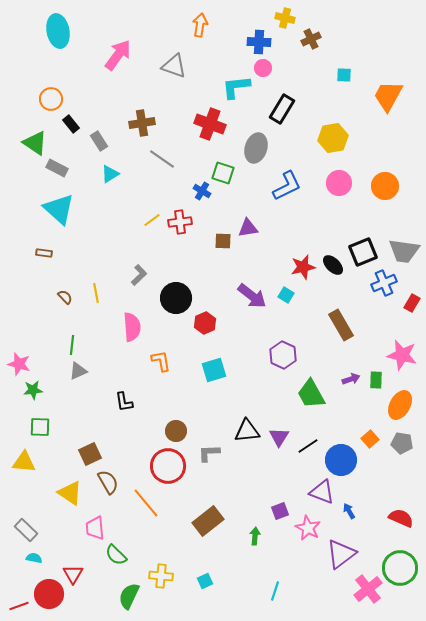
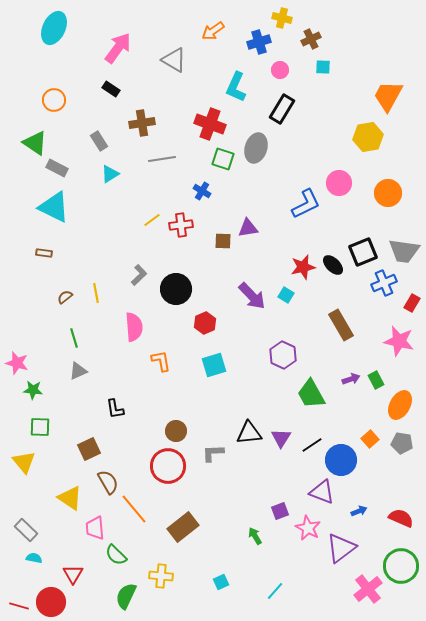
yellow cross at (285, 18): moved 3 px left
orange arrow at (200, 25): moved 13 px right, 6 px down; rotated 135 degrees counterclockwise
cyan ellipse at (58, 31): moved 4 px left, 3 px up; rotated 36 degrees clockwise
blue cross at (259, 42): rotated 20 degrees counterclockwise
pink arrow at (118, 55): moved 7 px up
gray triangle at (174, 66): moved 6 px up; rotated 12 degrees clockwise
pink circle at (263, 68): moved 17 px right, 2 px down
cyan square at (344, 75): moved 21 px left, 8 px up
cyan L-shape at (236, 87): rotated 60 degrees counterclockwise
orange circle at (51, 99): moved 3 px right, 1 px down
black rectangle at (71, 124): moved 40 px right, 35 px up; rotated 18 degrees counterclockwise
yellow hexagon at (333, 138): moved 35 px right, 1 px up
gray line at (162, 159): rotated 44 degrees counterclockwise
green square at (223, 173): moved 14 px up
blue L-shape at (287, 186): moved 19 px right, 18 px down
orange circle at (385, 186): moved 3 px right, 7 px down
cyan triangle at (59, 209): moved 5 px left, 2 px up; rotated 16 degrees counterclockwise
red cross at (180, 222): moved 1 px right, 3 px down
purple arrow at (252, 296): rotated 8 degrees clockwise
brown semicircle at (65, 297): rotated 84 degrees counterclockwise
black circle at (176, 298): moved 9 px up
pink semicircle at (132, 327): moved 2 px right
green line at (72, 345): moved 2 px right, 7 px up; rotated 24 degrees counterclockwise
pink star at (402, 355): moved 3 px left, 14 px up
pink star at (19, 364): moved 2 px left, 1 px up
cyan square at (214, 370): moved 5 px up
green rectangle at (376, 380): rotated 30 degrees counterclockwise
green star at (33, 390): rotated 12 degrees clockwise
black L-shape at (124, 402): moved 9 px left, 7 px down
black triangle at (247, 431): moved 2 px right, 2 px down
purple triangle at (279, 437): moved 2 px right, 1 px down
black line at (308, 446): moved 4 px right, 1 px up
gray L-shape at (209, 453): moved 4 px right
brown square at (90, 454): moved 1 px left, 5 px up
yellow triangle at (24, 462): rotated 45 degrees clockwise
yellow triangle at (70, 493): moved 5 px down
orange line at (146, 503): moved 12 px left, 6 px down
blue arrow at (349, 511): moved 10 px right; rotated 98 degrees clockwise
brown rectangle at (208, 521): moved 25 px left, 6 px down
green arrow at (255, 536): rotated 36 degrees counterclockwise
purple triangle at (341, 554): moved 6 px up
green circle at (400, 568): moved 1 px right, 2 px up
cyan square at (205, 581): moved 16 px right, 1 px down
cyan line at (275, 591): rotated 24 degrees clockwise
red circle at (49, 594): moved 2 px right, 8 px down
green semicircle at (129, 596): moved 3 px left
red line at (19, 606): rotated 36 degrees clockwise
